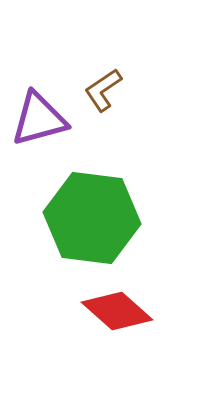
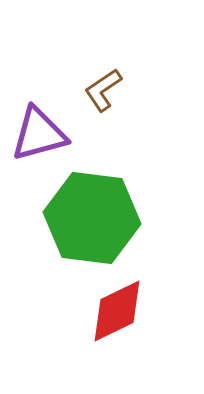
purple triangle: moved 15 px down
red diamond: rotated 68 degrees counterclockwise
